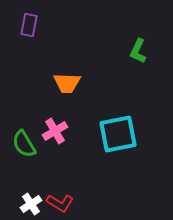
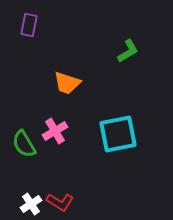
green L-shape: moved 10 px left; rotated 145 degrees counterclockwise
orange trapezoid: rotated 16 degrees clockwise
red L-shape: moved 1 px up
